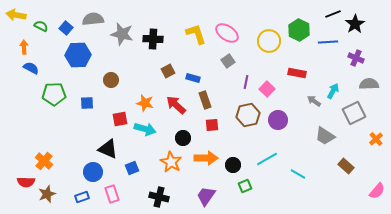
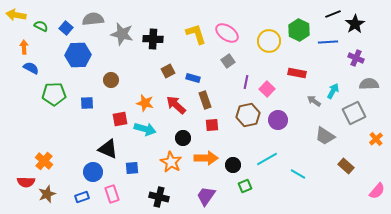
blue square at (132, 168): rotated 16 degrees clockwise
